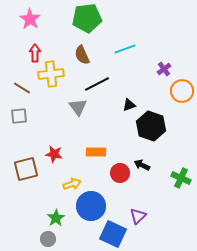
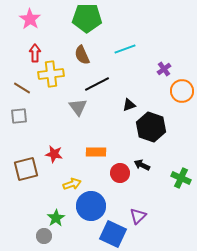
green pentagon: rotated 8 degrees clockwise
black hexagon: moved 1 px down
gray circle: moved 4 px left, 3 px up
